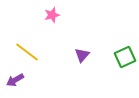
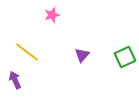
purple arrow: rotated 96 degrees clockwise
